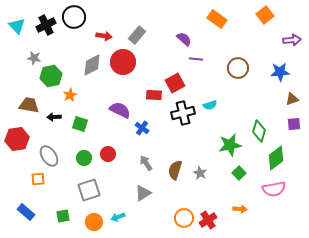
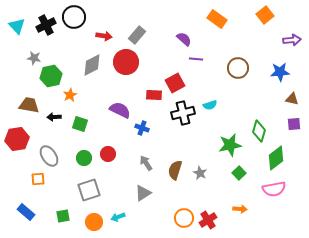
red circle at (123, 62): moved 3 px right
brown triangle at (292, 99): rotated 32 degrees clockwise
blue cross at (142, 128): rotated 16 degrees counterclockwise
